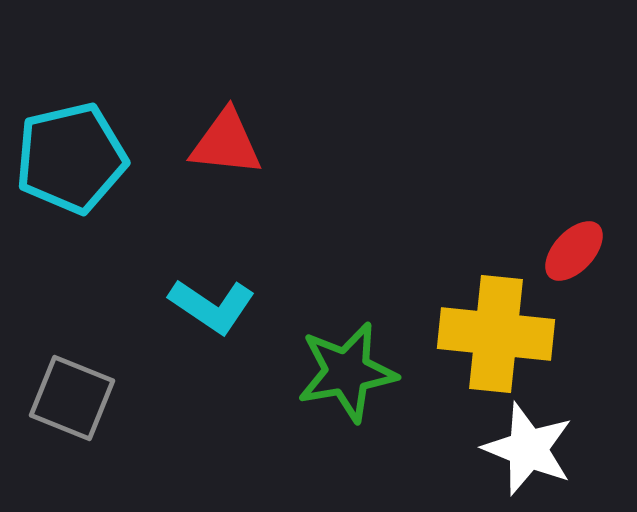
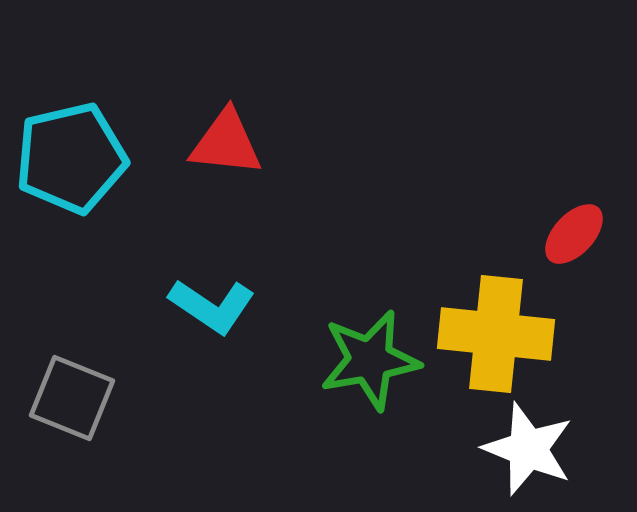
red ellipse: moved 17 px up
green star: moved 23 px right, 12 px up
